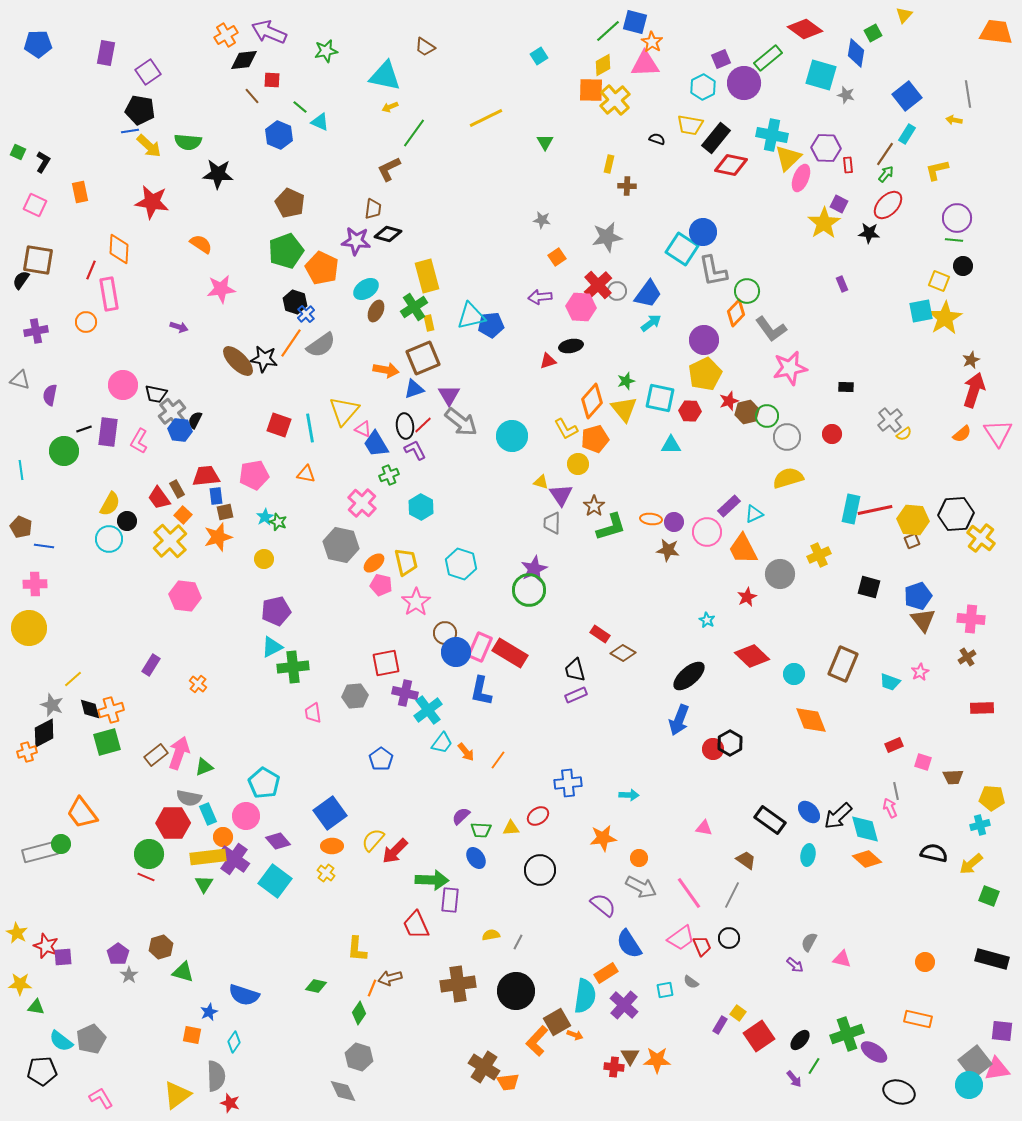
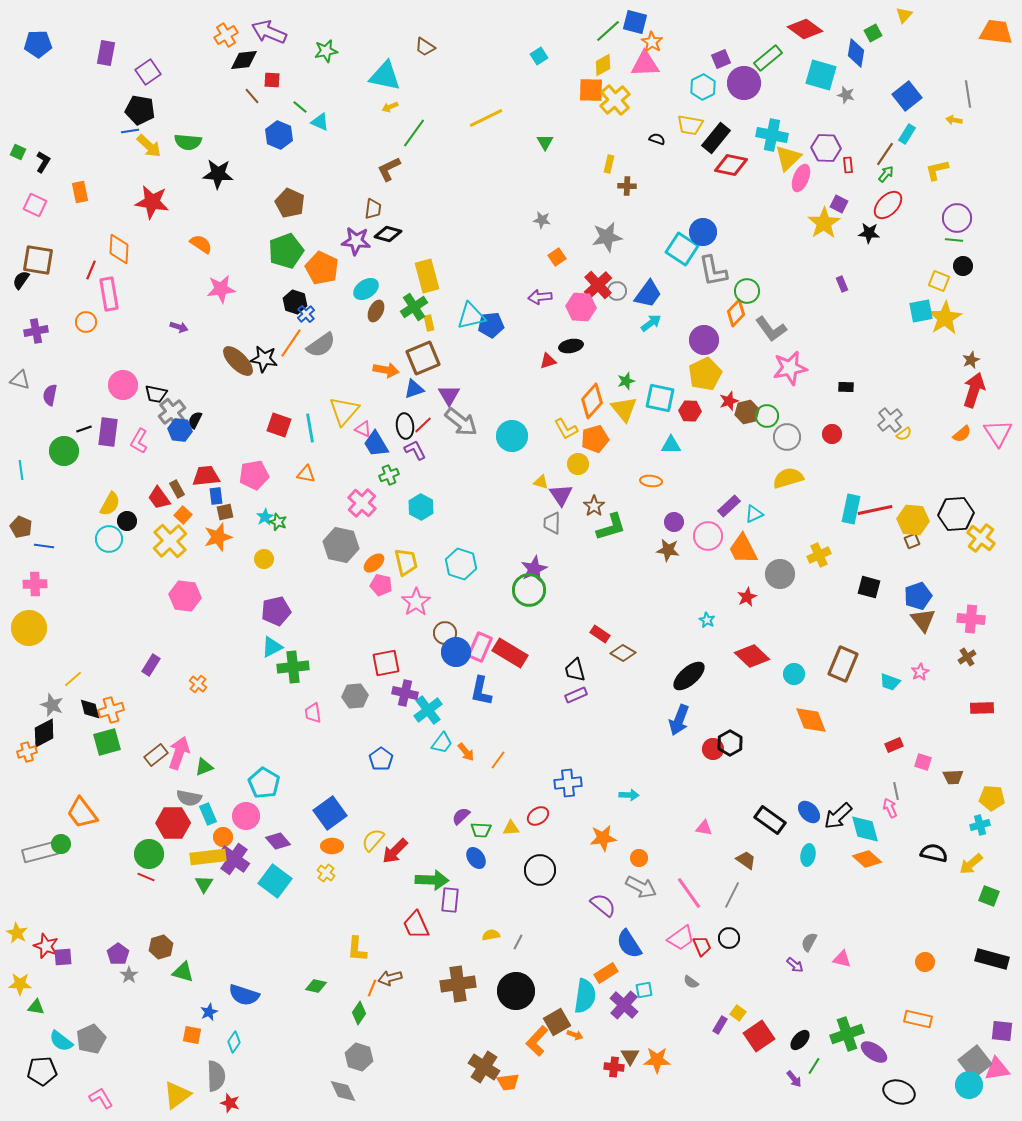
orange ellipse at (651, 519): moved 38 px up
pink circle at (707, 532): moved 1 px right, 4 px down
cyan square at (665, 990): moved 21 px left
